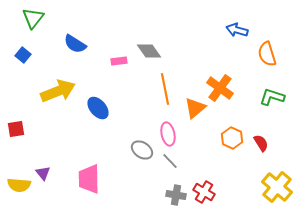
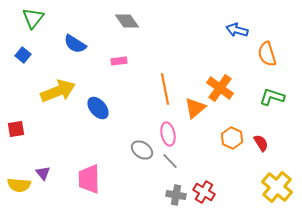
gray diamond: moved 22 px left, 30 px up
